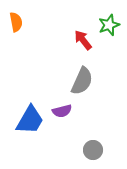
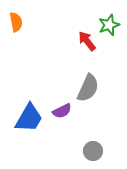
red arrow: moved 4 px right, 1 px down
gray semicircle: moved 6 px right, 7 px down
purple semicircle: rotated 12 degrees counterclockwise
blue trapezoid: moved 1 px left, 2 px up
gray circle: moved 1 px down
